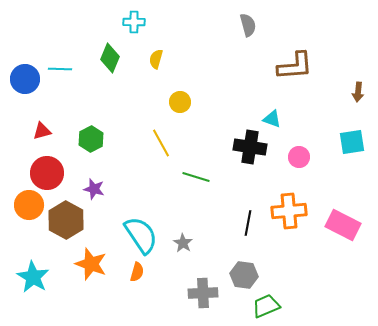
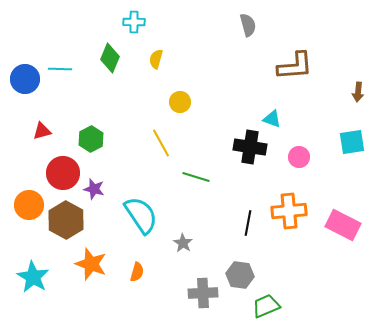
red circle: moved 16 px right
cyan semicircle: moved 20 px up
gray hexagon: moved 4 px left
